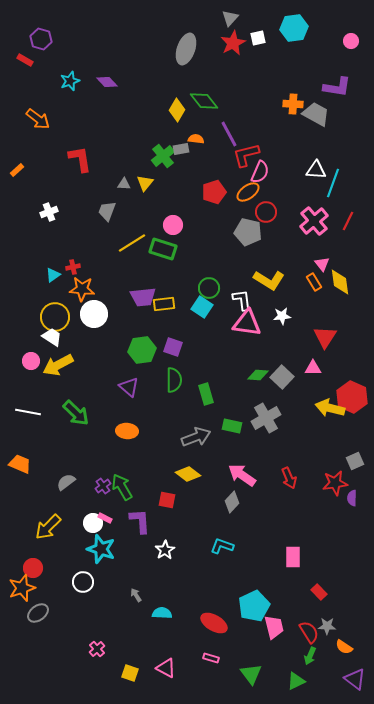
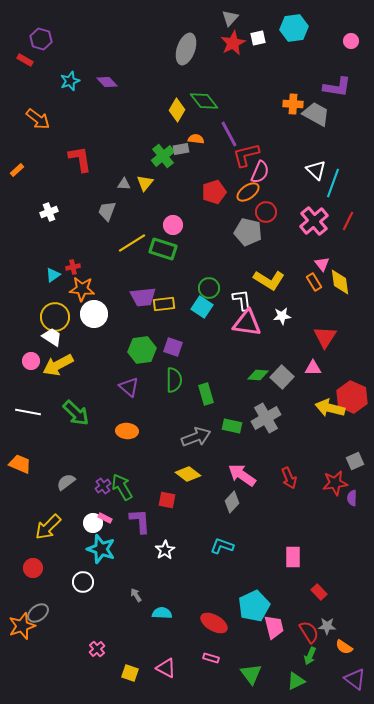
white triangle at (316, 170): rotated 40 degrees clockwise
orange star at (22, 588): moved 38 px down
